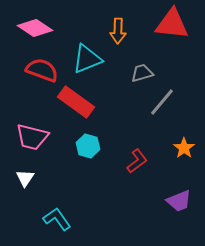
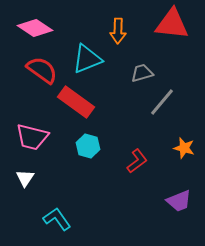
red semicircle: rotated 16 degrees clockwise
orange star: rotated 20 degrees counterclockwise
